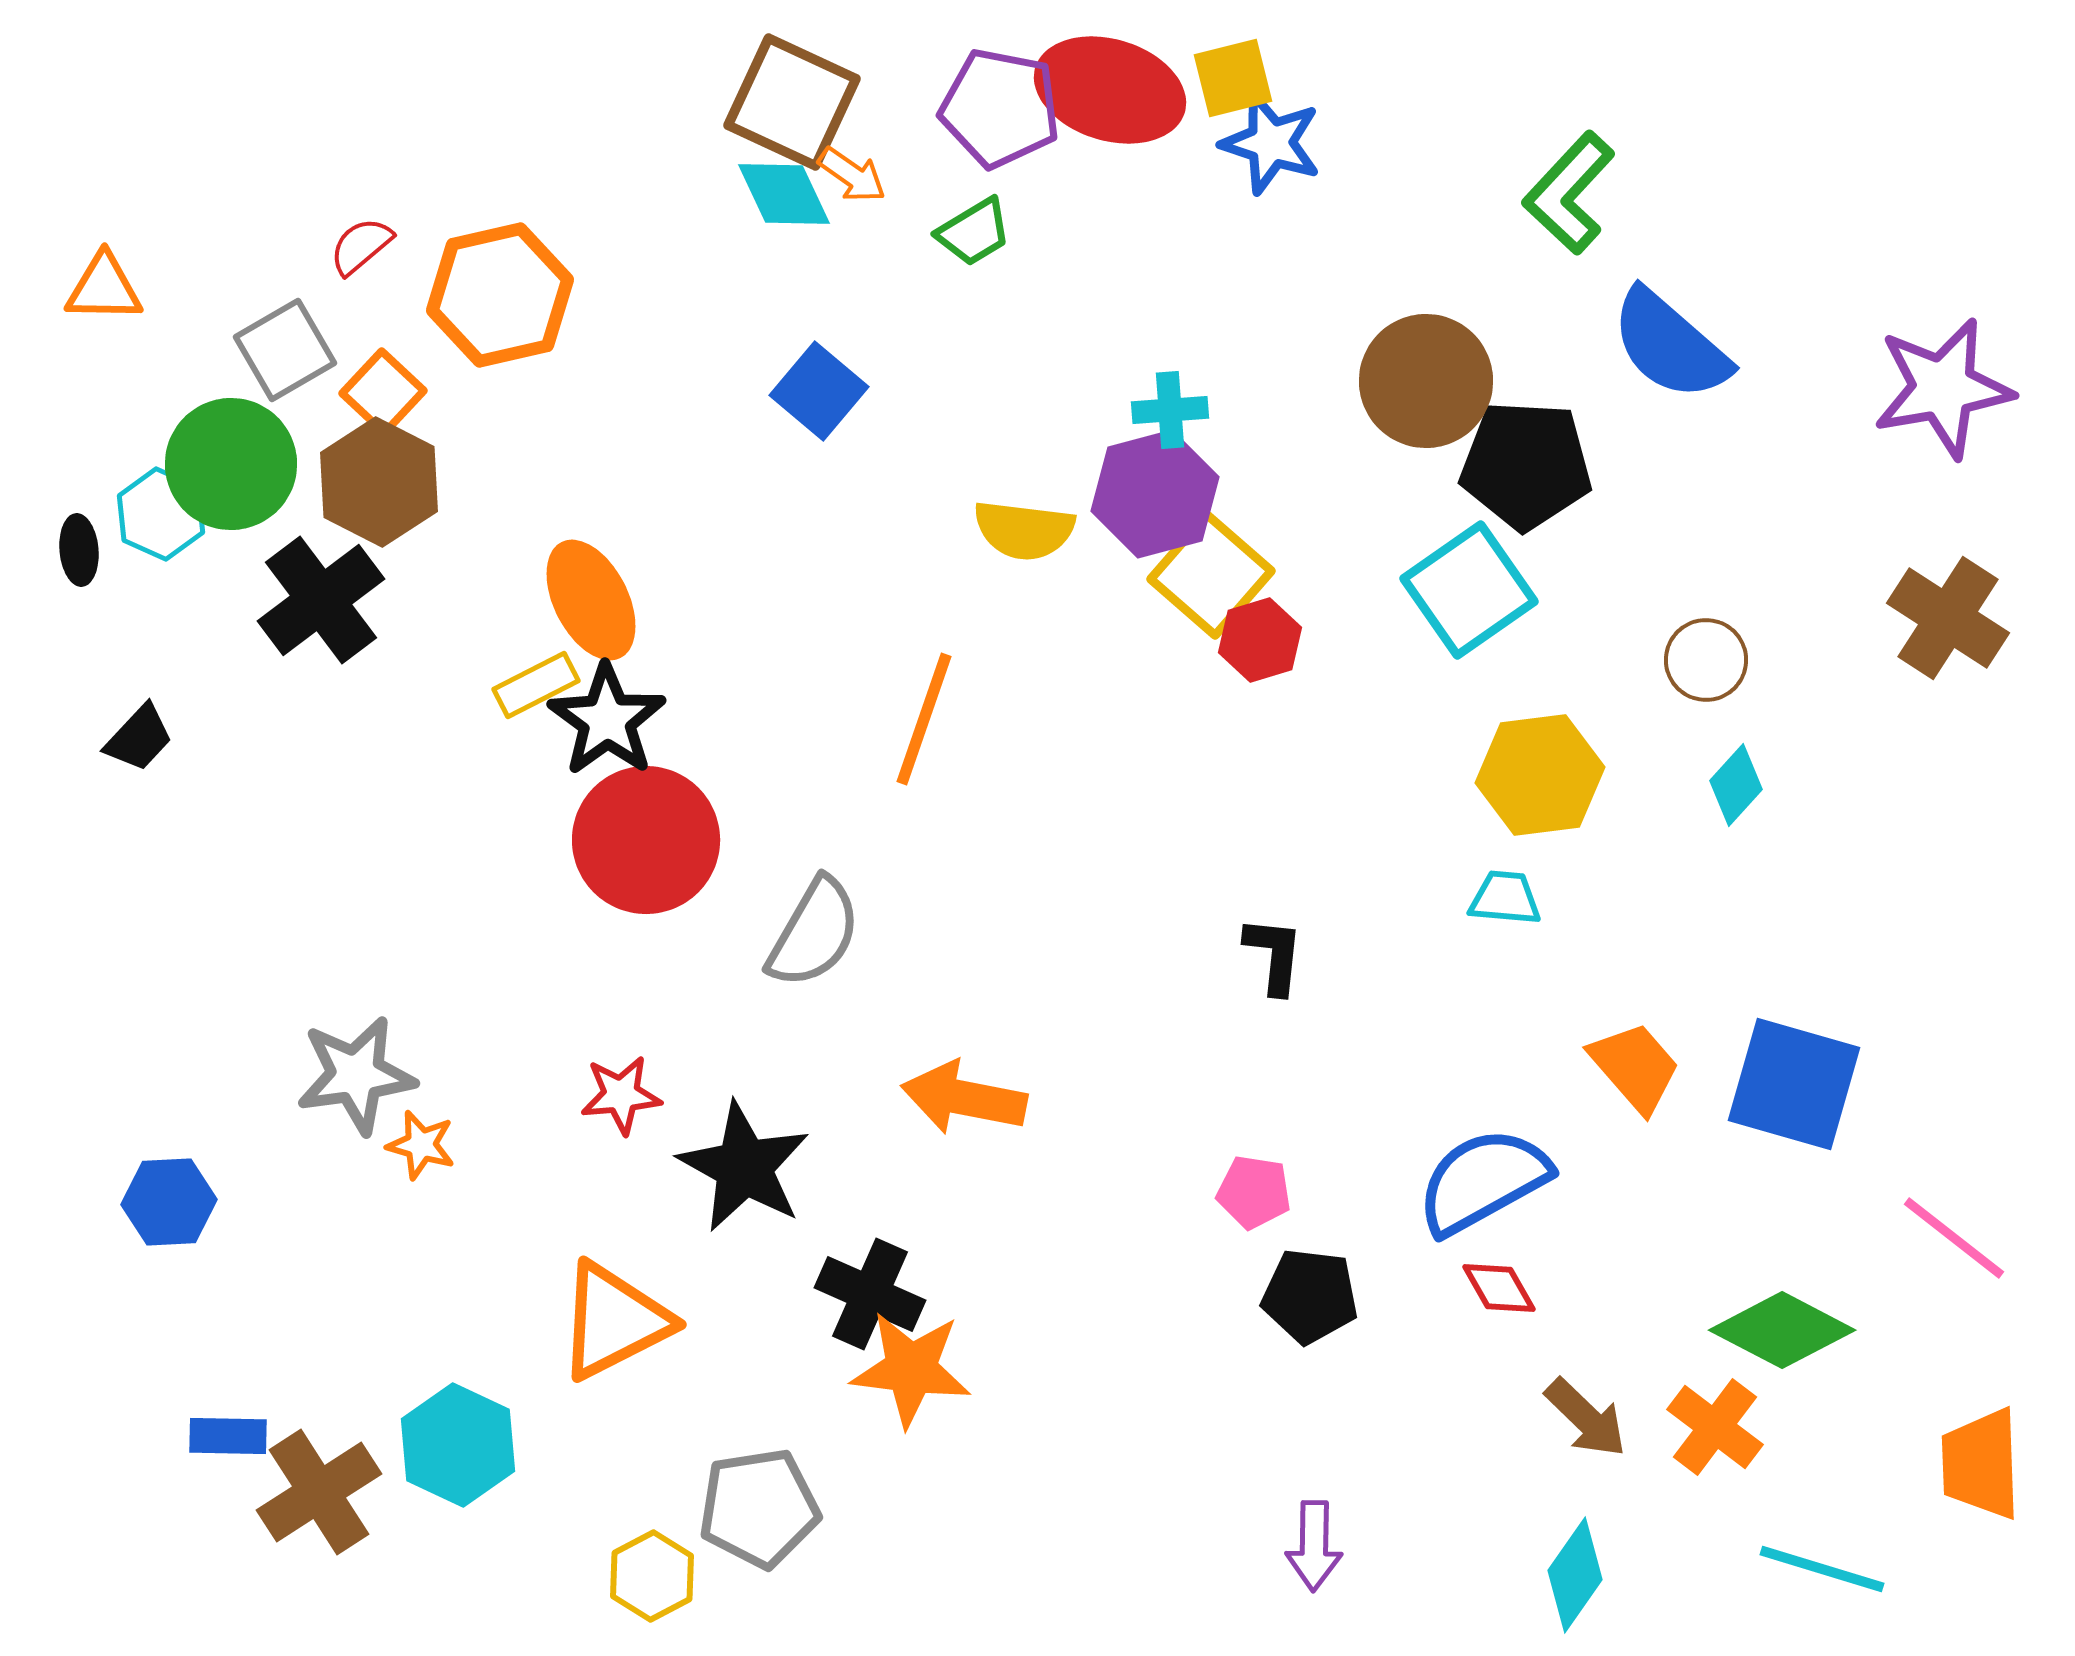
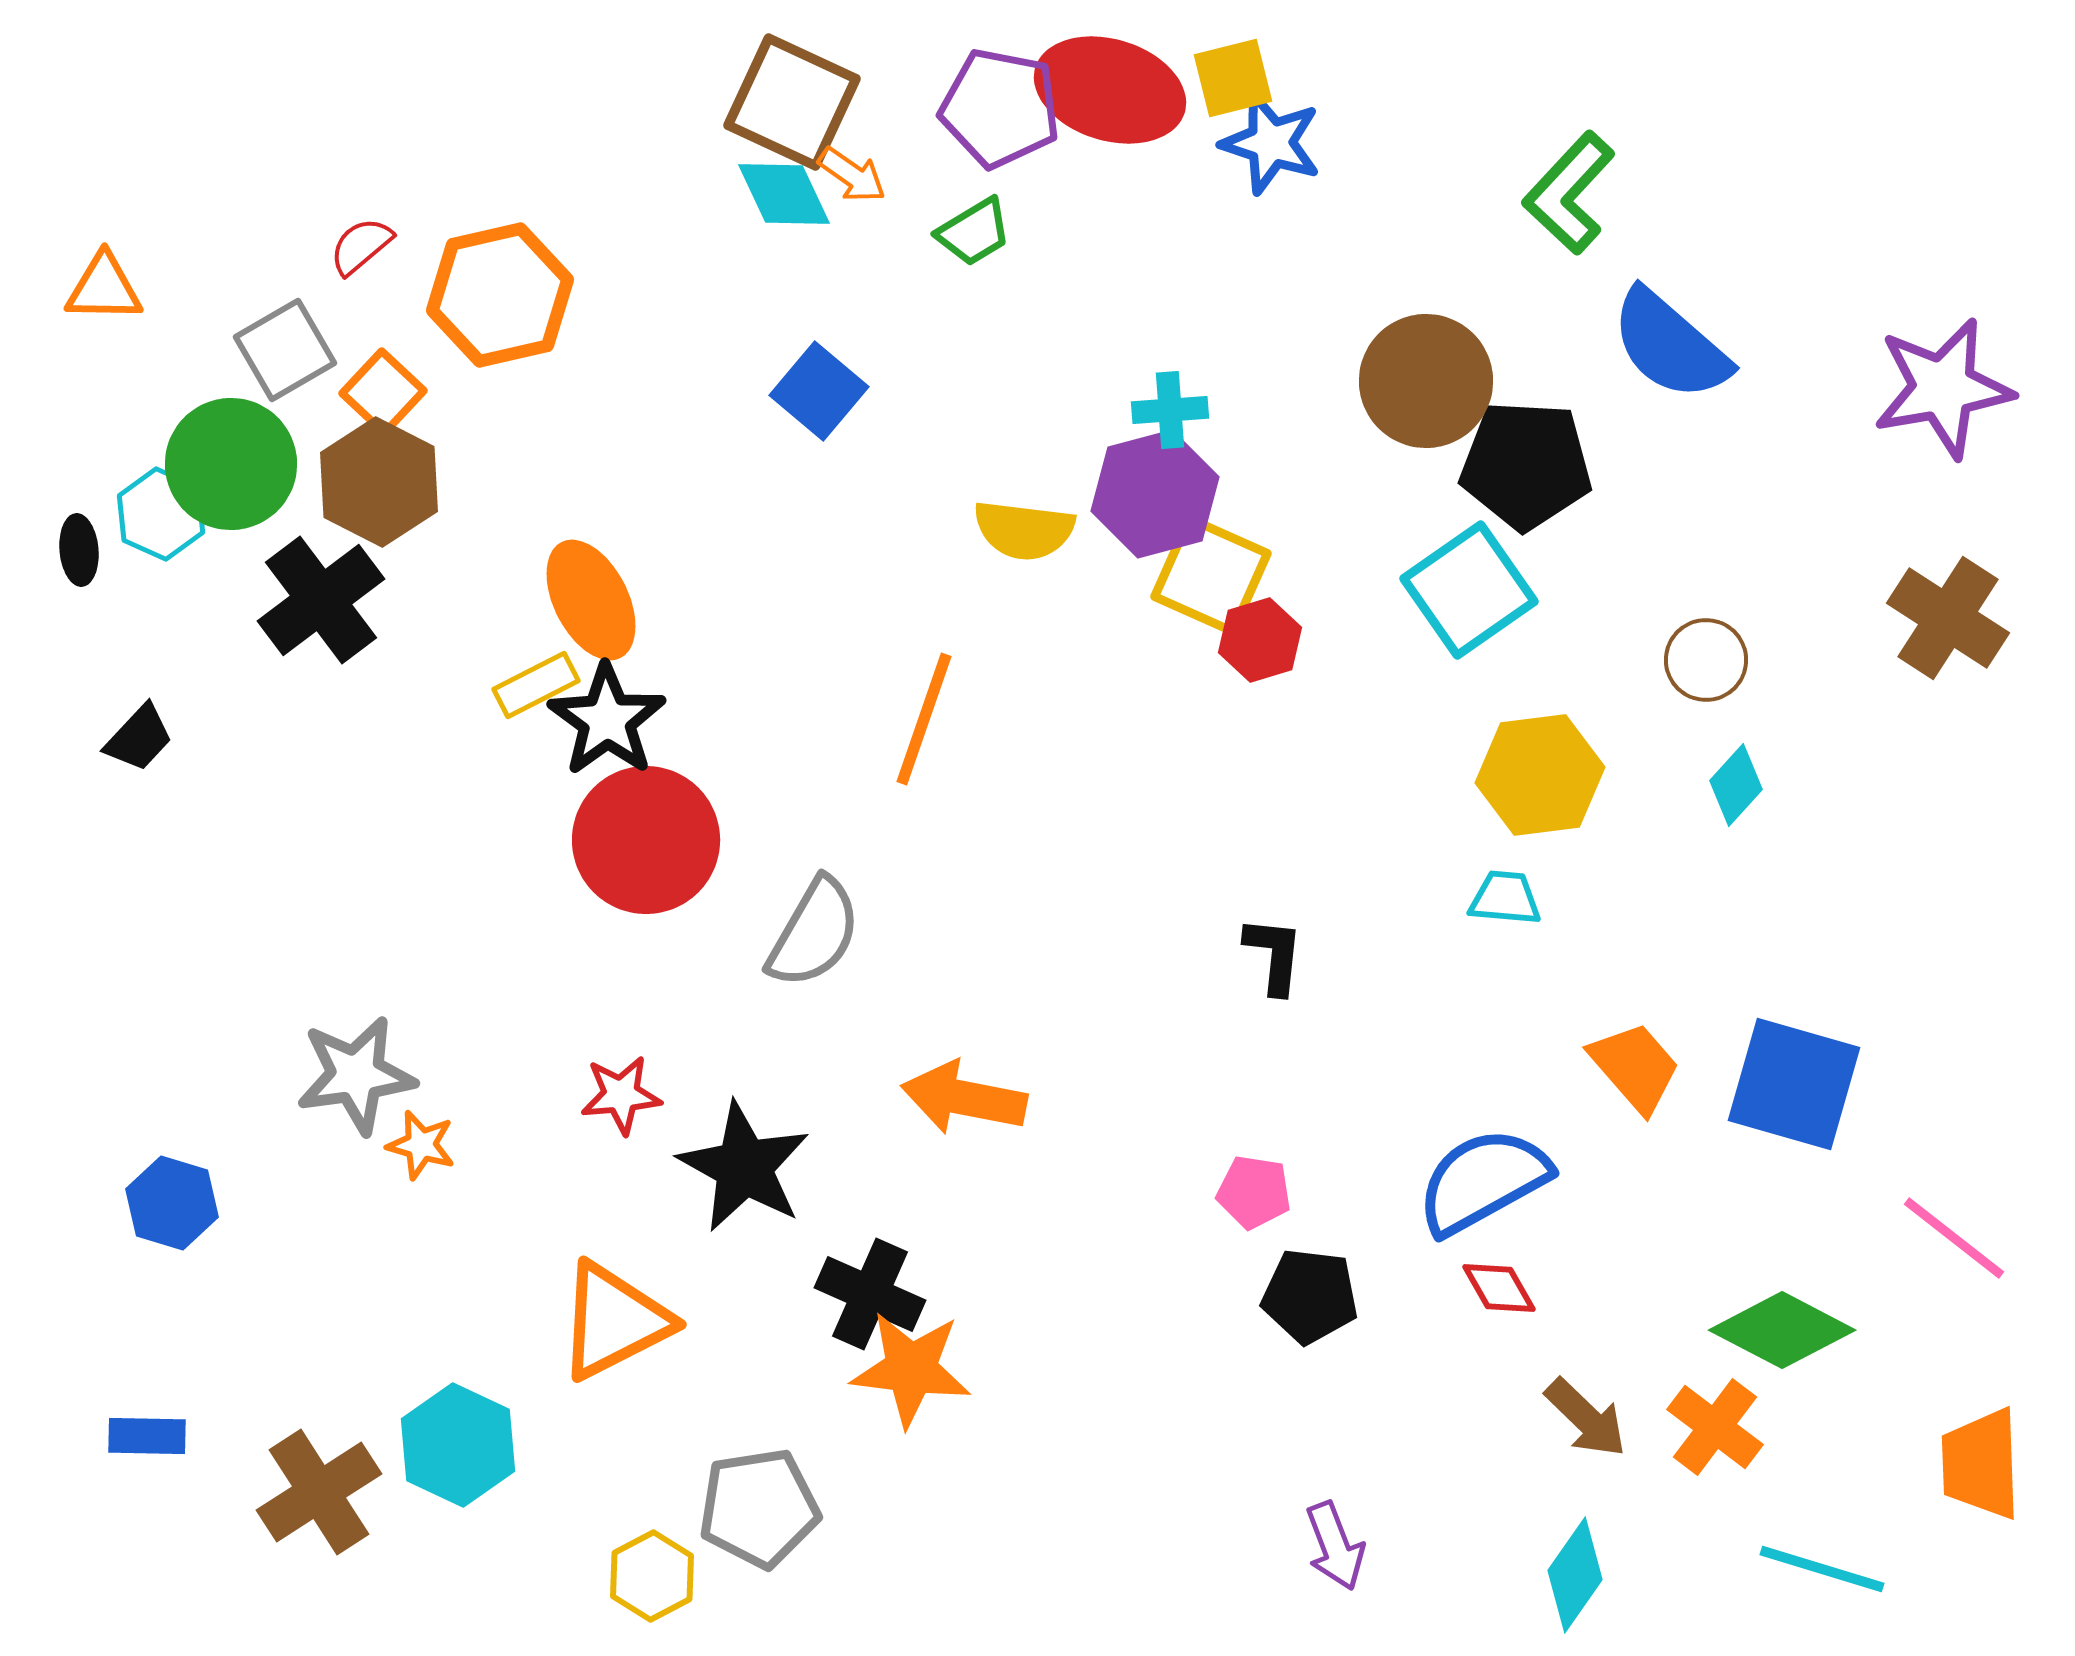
yellow square at (1211, 575): rotated 17 degrees counterclockwise
blue hexagon at (169, 1202): moved 3 px right, 1 px down; rotated 20 degrees clockwise
blue rectangle at (228, 1436): moved 81 px left
purple arrow at (1314, 1546): moved 21 px right; rotated 22 degrees counterclockwise
